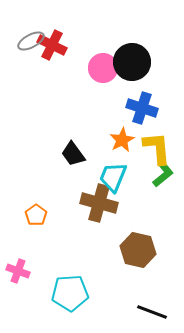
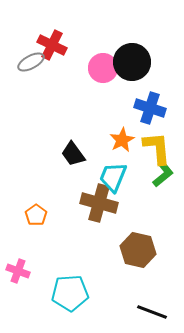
gray ellipse: moved 21 px down
blue cross: moved 8 px right
